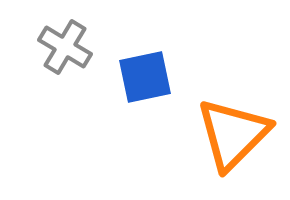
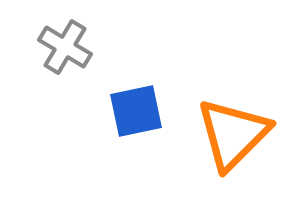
blue square: moved 9 px left, 34 px down
